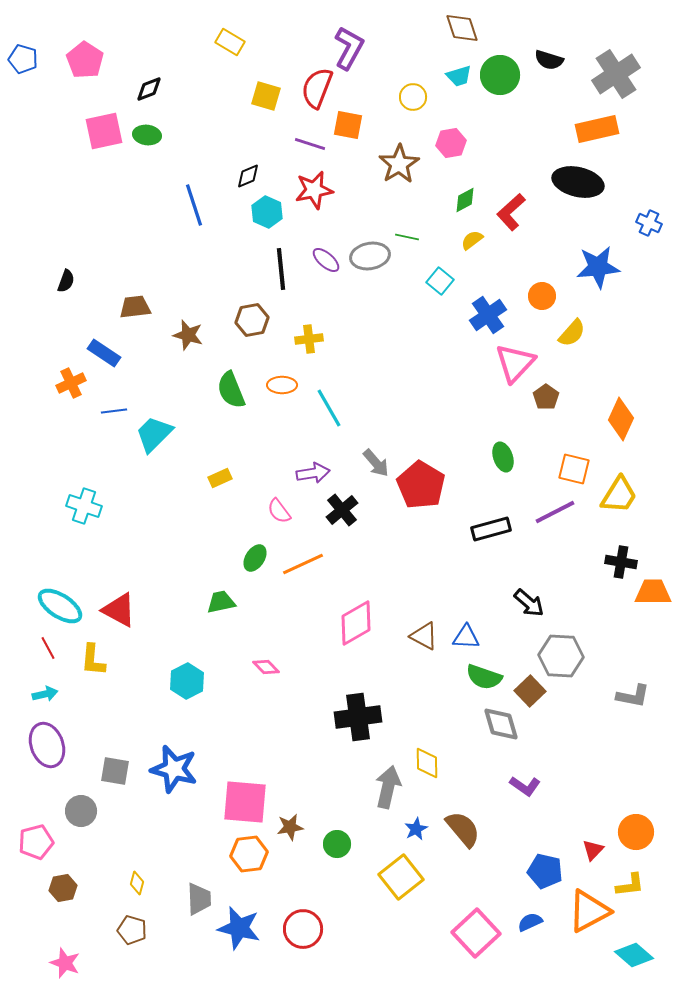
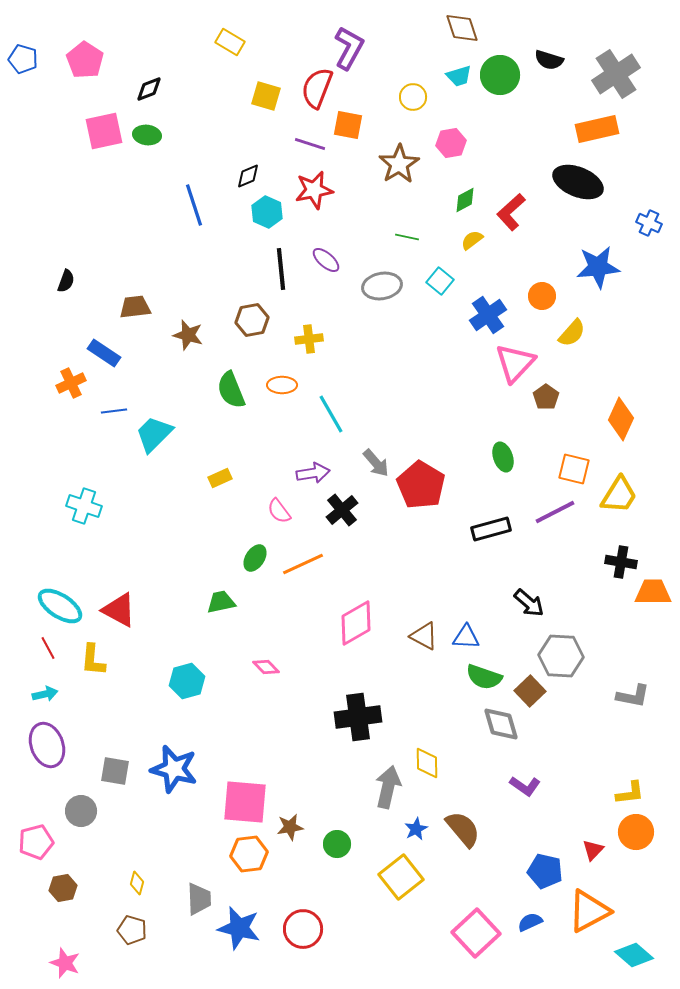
black ellipse at (578, 182): rotated 9 degrees clockwise
gray ellipse at (370, 256): moved 12 px right, 30 px down
cyan line at (329, 408): moved 2 px right, 6 px down
cyan hexagon at (187, 681): rotated 12 degrees clockwise
yellow L-shape at (630, 885): moved 92 px up
